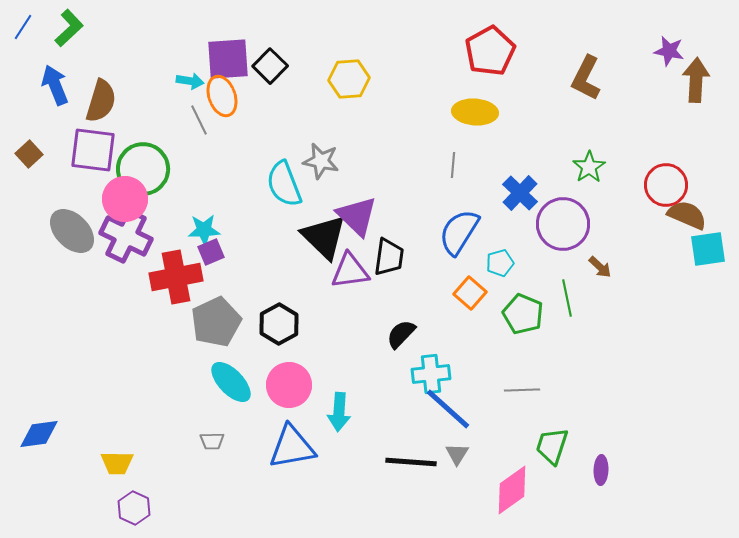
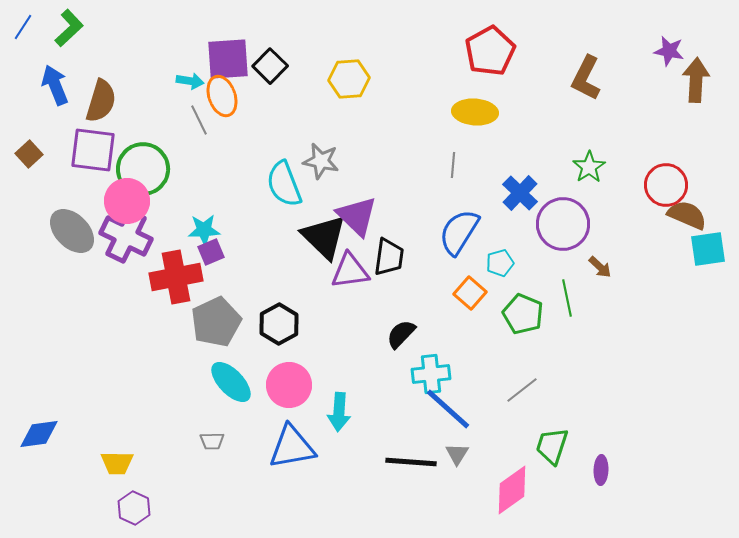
pink circle at (125, 199): moved 2 px right, 2 px down
gray line at (522, 390): rotated 36 degrees counterclockwise
